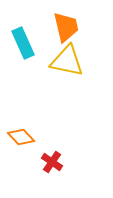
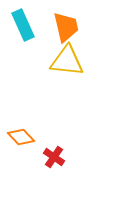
cyan rectangle: moved 18 px up
yellow triangle: rotated 6 degrees counterclockwise
red cross: moved 2 px right, 5 px up
